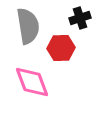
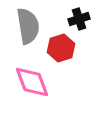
black cross: moved 1 px left, 1 px down
red hexagon: rotated 16 degrees counterclockwise
